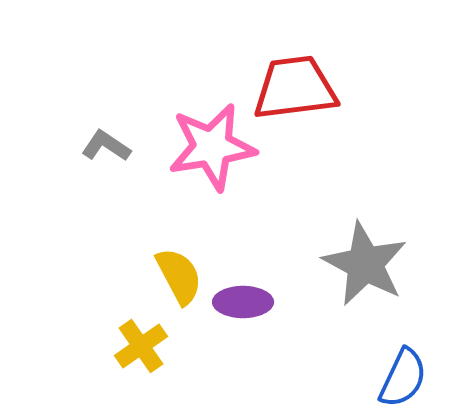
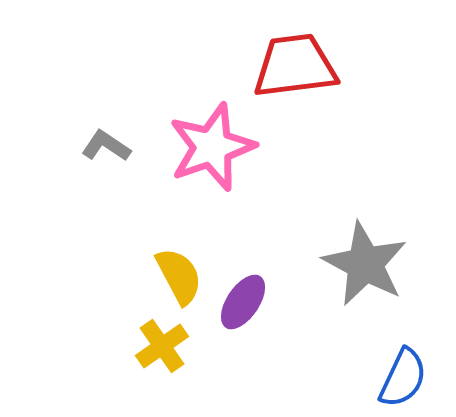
red trapezoid: moved 22 px up
pink star: rotated 10 degrees counterclockwise
purple ellipse: rotated 56 degrees counterclockwise
yellow cross: moved 21 px right
